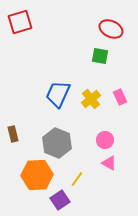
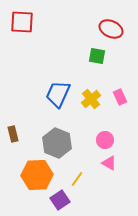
red square: moved 2 px right; rotated 20 degrees clockwise
green square: moved 3 px left
